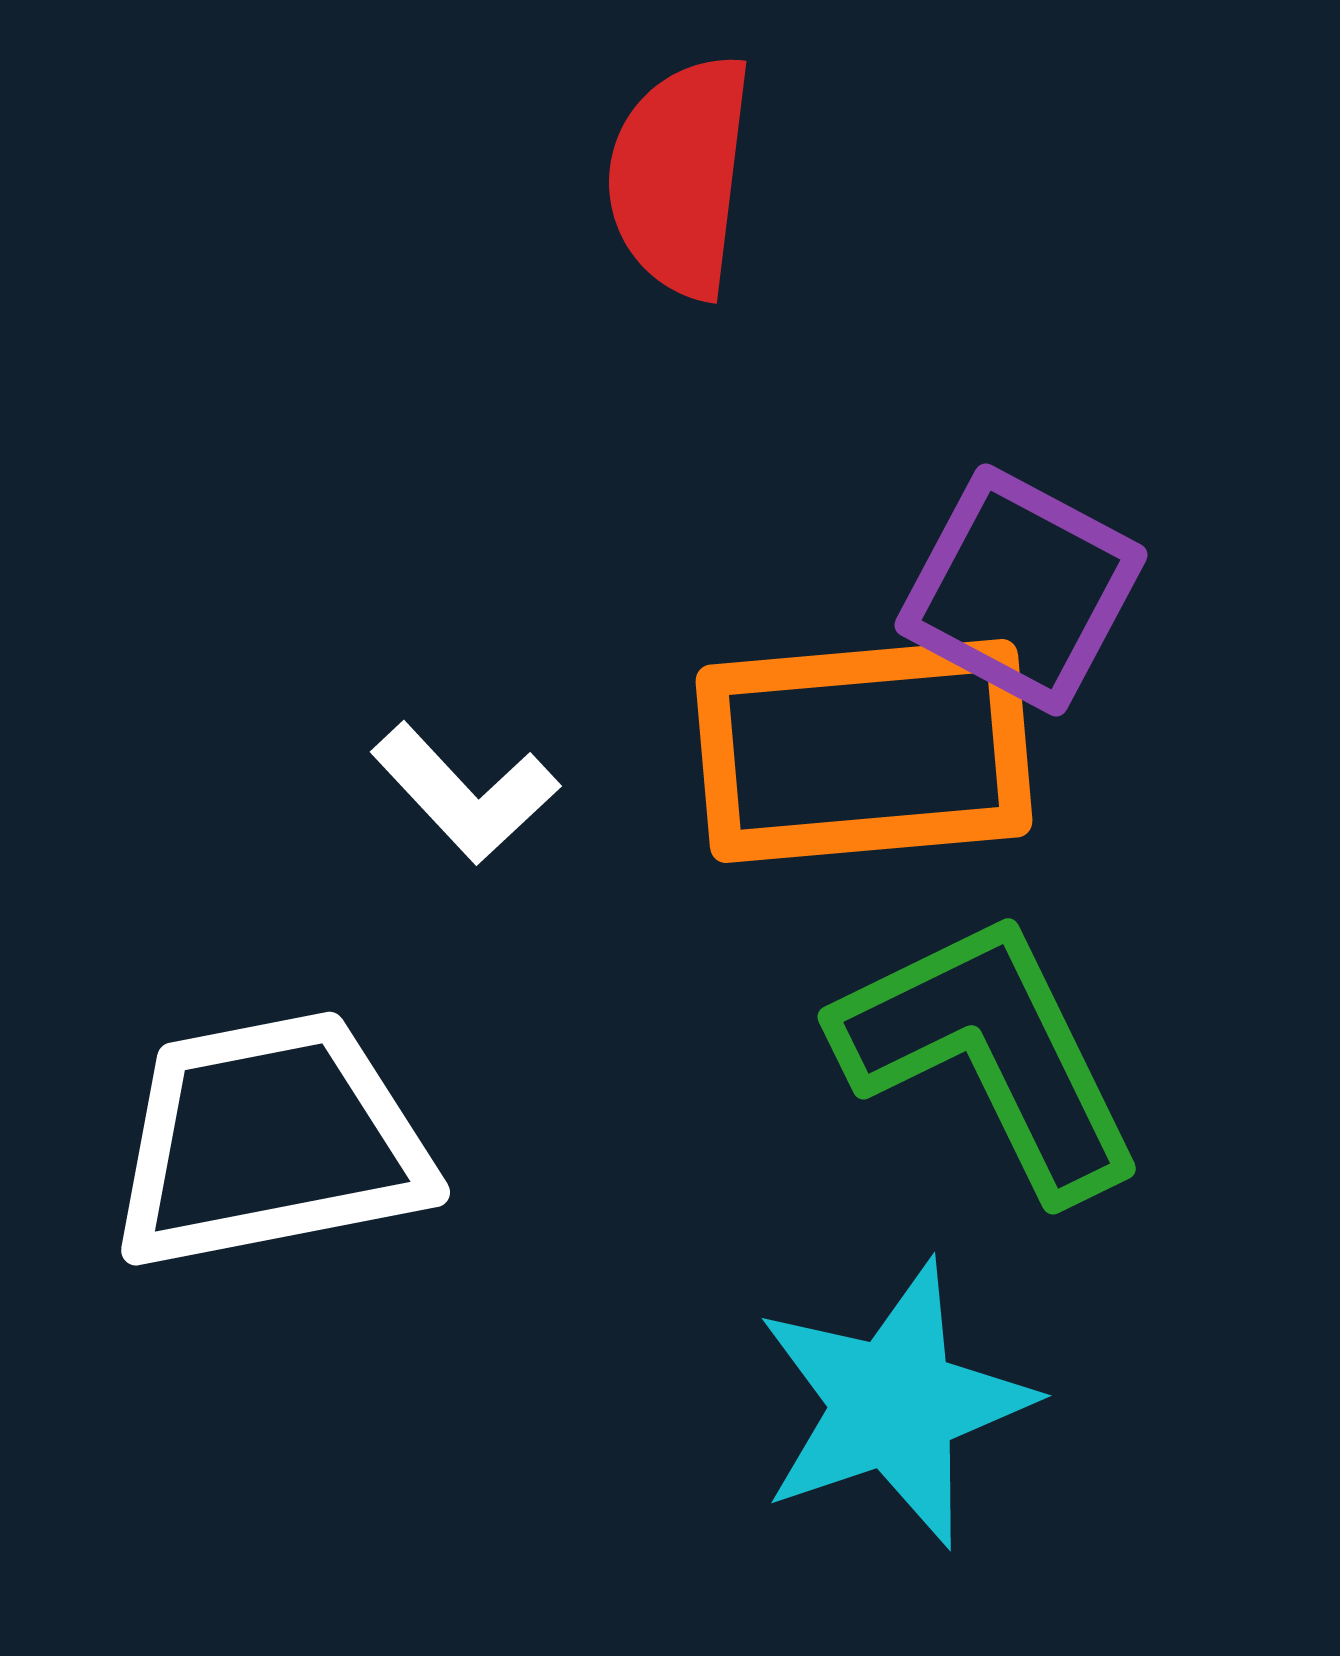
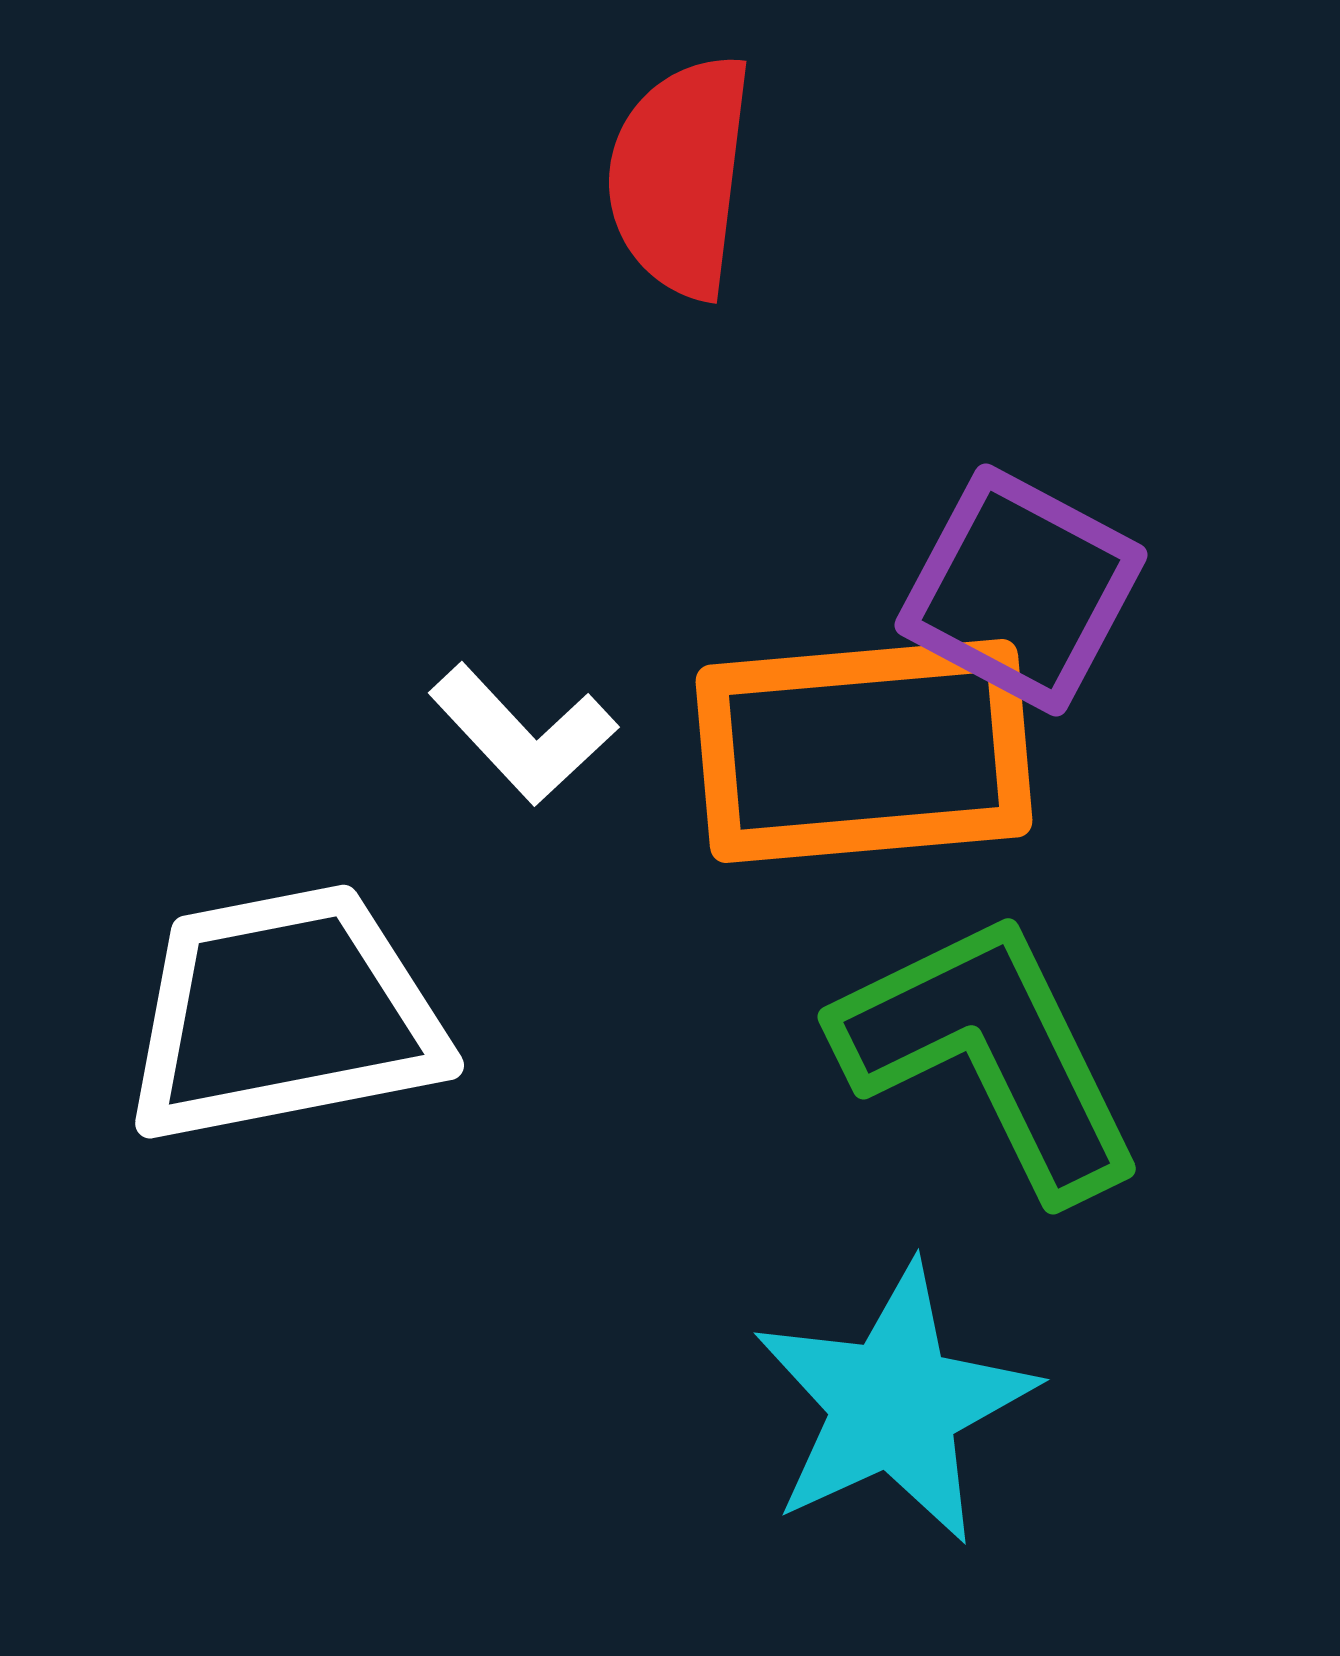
white L-shape: moved 58 px right, 59 px up
white trapezoid: moved 14 px right, 127 px up
cyan star: rotated 6 degrees counterclockwise
